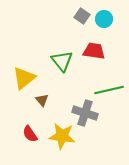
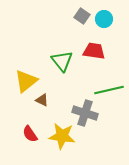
yellow triangle: moved 2 px right, 3 px down
brown triangle: rotated 24 degrees counterclockwise
